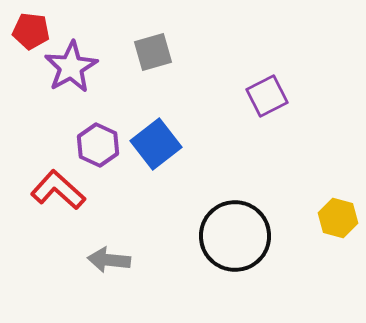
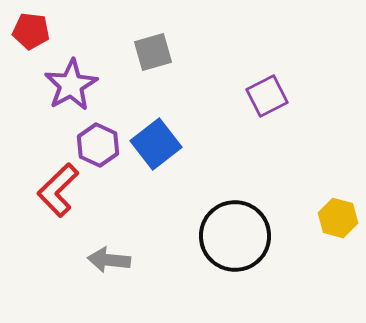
purple star: moved 18 px down
red L-shape: rotated 86 degrees counterclockwise
